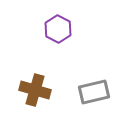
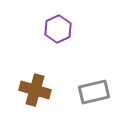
purple hexagon: rotated 8 degrees clockwise
